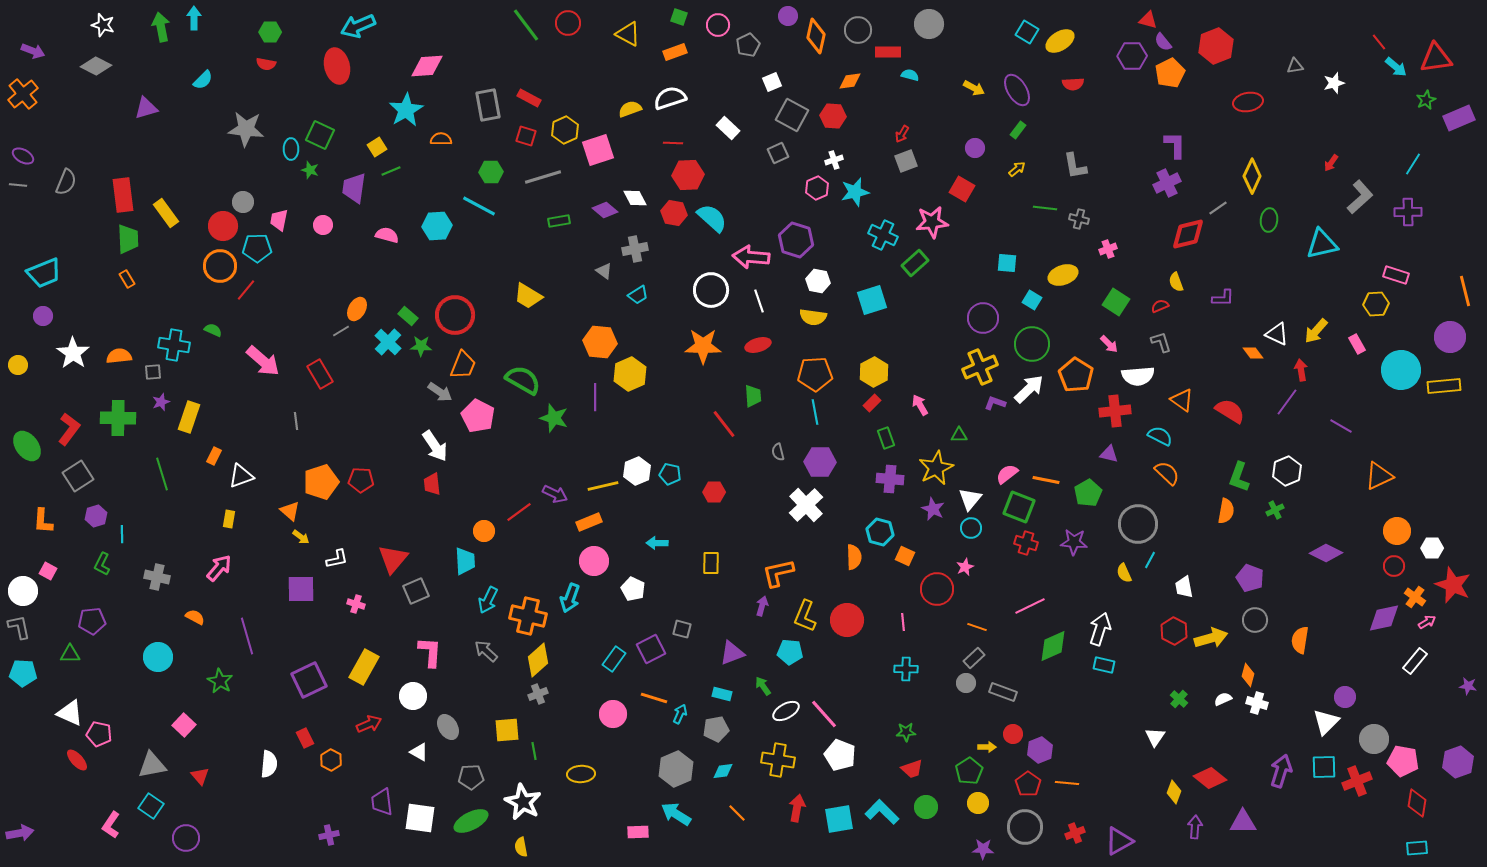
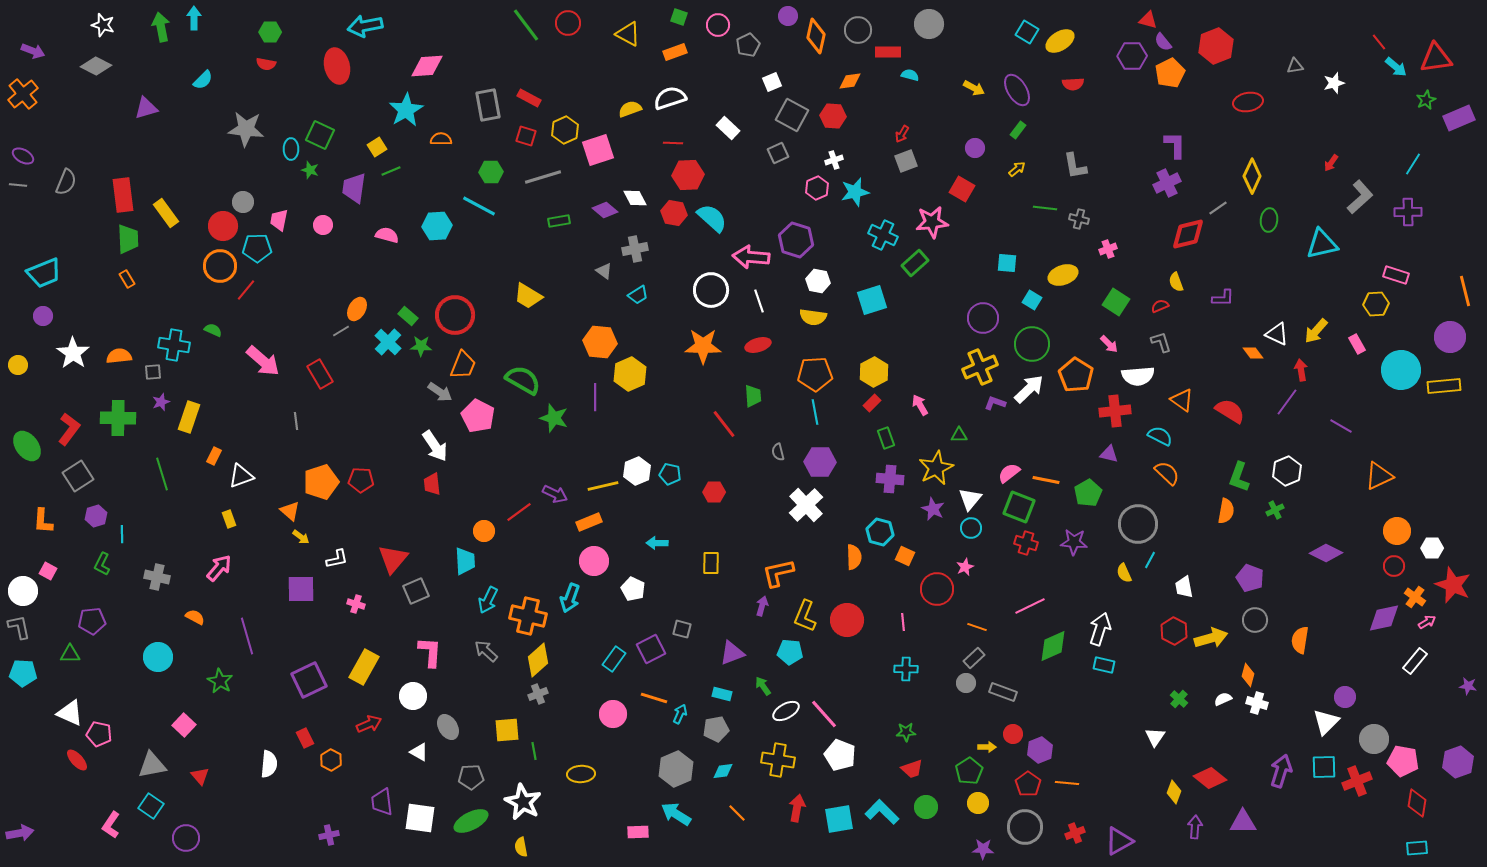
cyan arrow at (358, 26): moved 7 px right; rotated 12 degrees clockwise
pink semicircle at (1007, 474): moved 2 px right, 1 px up
yellow rectangle at (229, 519): rotated 30 degrees counterclockwise
